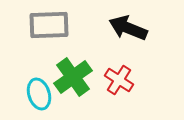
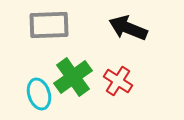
red cross: moved 1 px left, 1 px down
